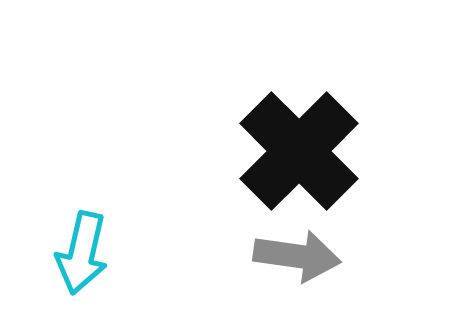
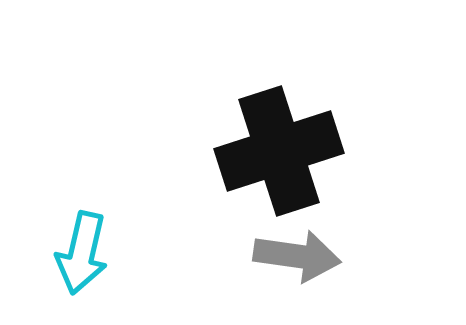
black cross: moved 20 px left; rotated 27 degrees clockwise
